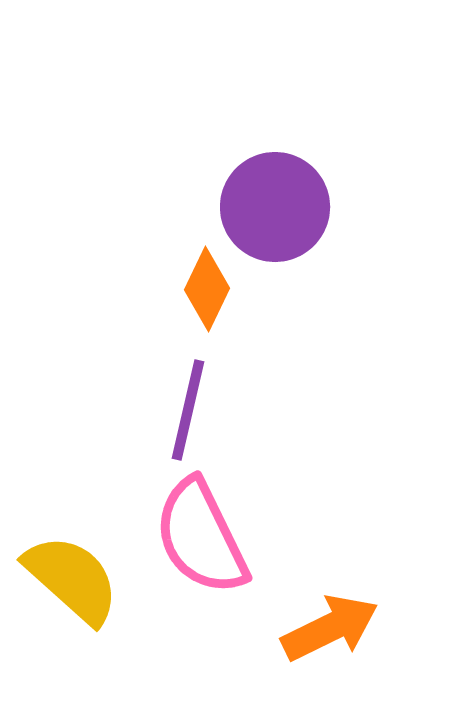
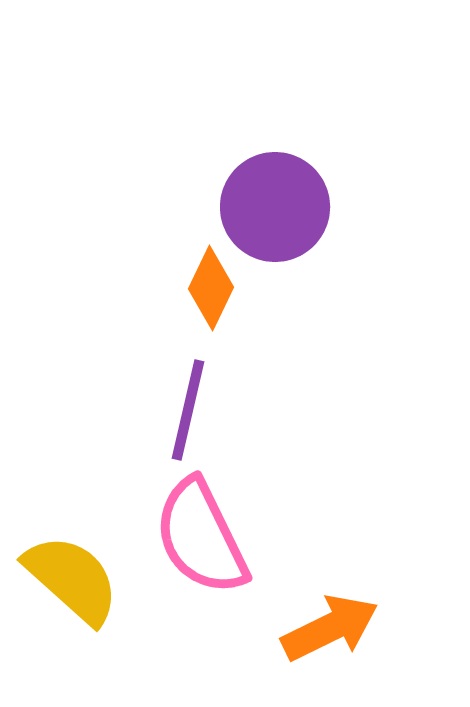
orange diamond: moved 4 px right, 1 px up
